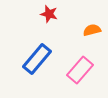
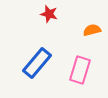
blue rectangle: moved 4 px down
pink rectangle: rotated 24 degrees counterclockwise
